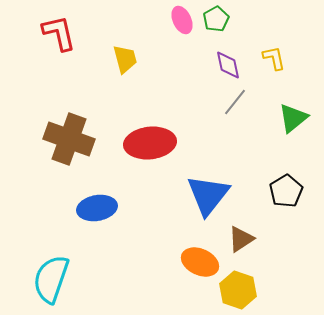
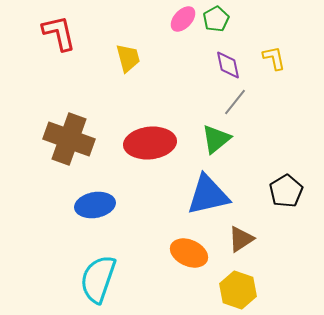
pink ellipse: moved 1 px right, 1 px up; rotated 68 degrees clockwise
yellow trapezoid: moved 3 px right, 1 px up
green triangle: moved 77 px left, 21 px down
blue triangle: rotated 39 degrees clockwise
blue ellipse: moved 2 px left, 3 px up
orange ellipse: moved 11 px left, 9 px up
cyan semicircle: moved 47 px right
